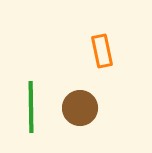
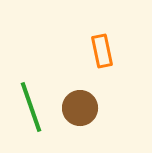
green line: rotated 18 degrees counterclockwise
